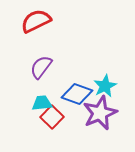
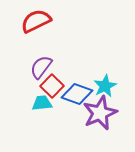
red square: moved 31 px up
